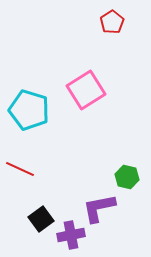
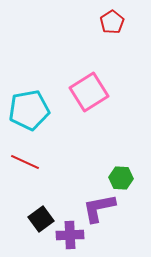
pink square: moved 3 px right, 2 px down
cyan pentagon: rotated 27 degrees counterclockwise
red line: moved 5 px right, 7 px up
green hexagon: moved 6 px left, 1 px down; rotated 10 degrees counterclockwise
purple cross: moved 1 px left; rotated 8 degrees clockwise
